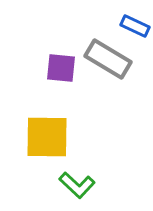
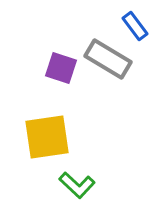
blue rectangle: rotated 28 degrees clockwise
purple square: rotated 12 degrees clockwise
yellow square: rotated 9 degrees counterclockwise
